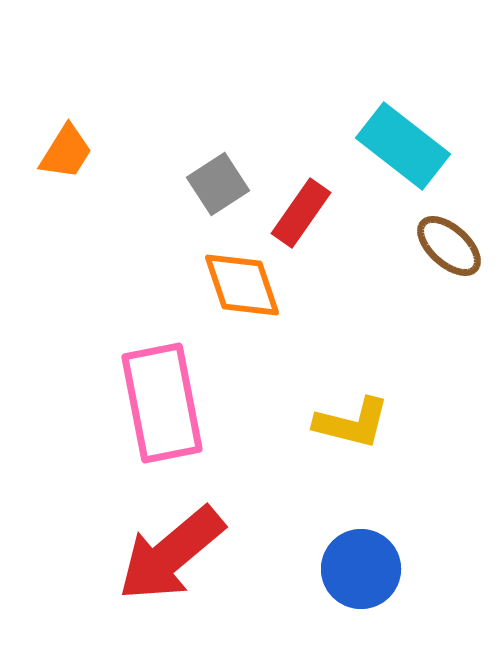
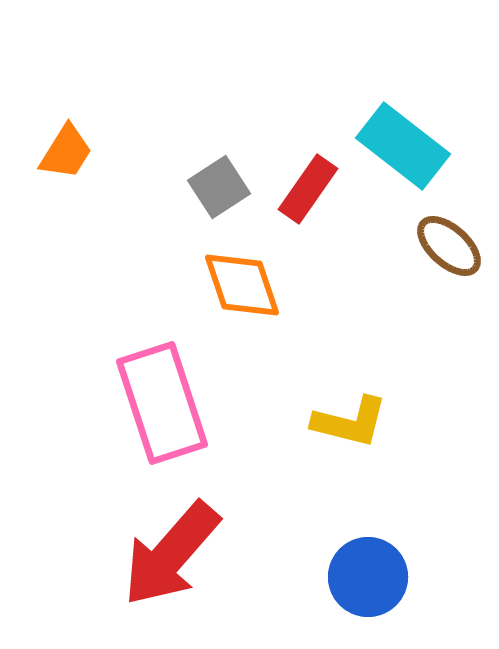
gray square: moved 1 px right, 3 px down
red rectangle: moved 7 px right, 24 px up
pink rectangle: rotated 7 degrees counterclockwise
yellow L-shape: moved 2 px left, 1 px up
red arrow: rotated 9 degrees counterclockwise
blue circle: moved 7 px right, 8 px down
